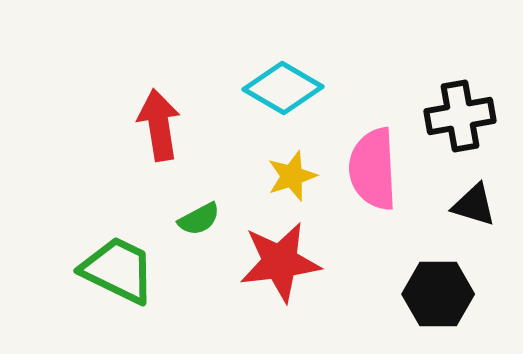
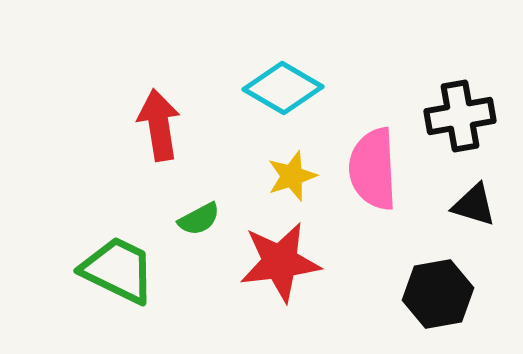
black hexagon: rotated 10 degrees counterclockwise
